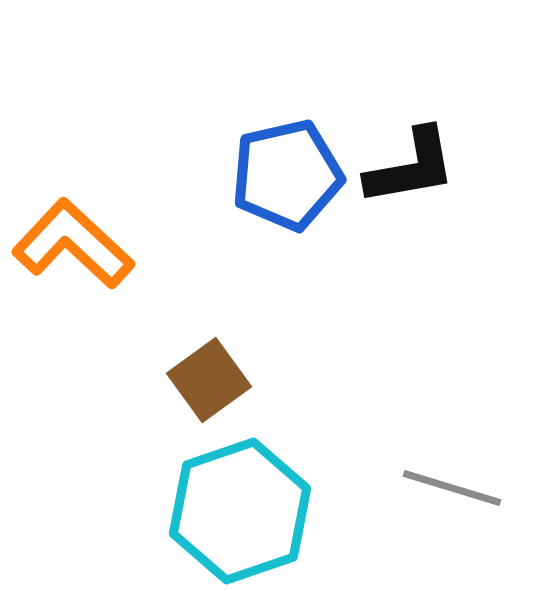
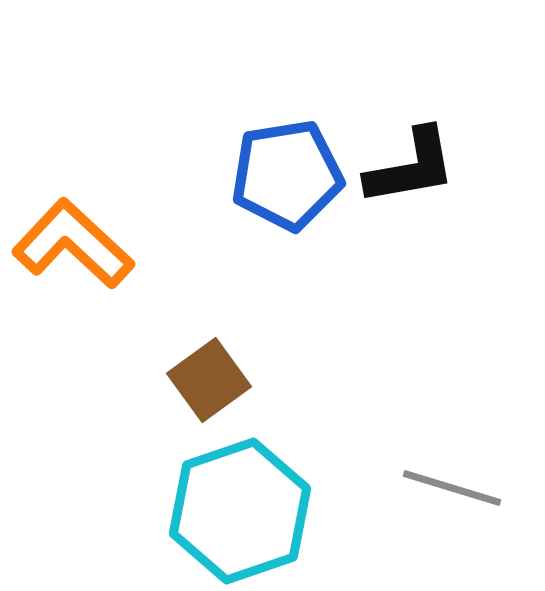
blue pentagon: rotated 4 degrees clockwise
